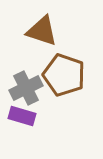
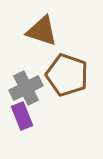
brown pentagon: moved 3 px right
purple rectangle: rotated 52 degrees clockwise
